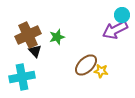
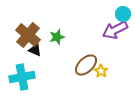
cyan circle: moved 1 px right, 1 px up
brown cross: rotated 25 degrees counterclockwise
black triangle: moved 1 px up; rotated 24 degrees counterclockwise
yellow star: rotated 24 degrees clockwise
